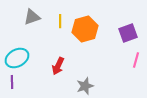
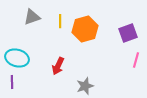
cyan ellipse: rotated 45 degrees clockwise
